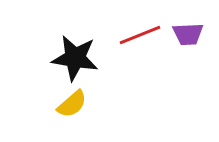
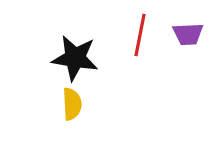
red line: rotated 57 degrees counterclockwise
yellow semicircle: rotated 52 degrees counterclockwise
